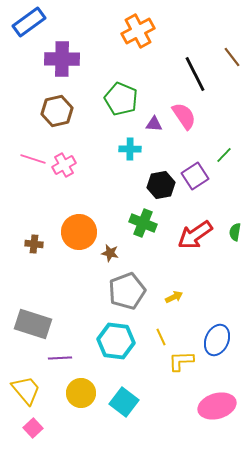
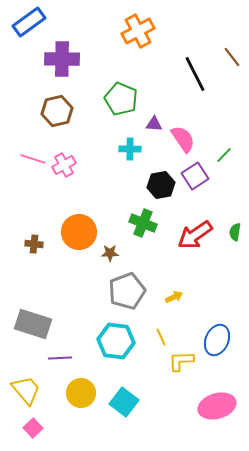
pink semicircle: moved 1 px left, 23 px down
brown star: rotated 12 degrees counterclockwise
